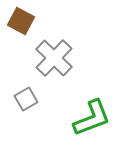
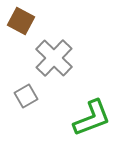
gray square: moved 3 px up
